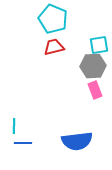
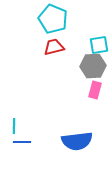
pink rectangle: rotated 36 degrees clockwise
blue line: moved 1 px left, 1 px up
